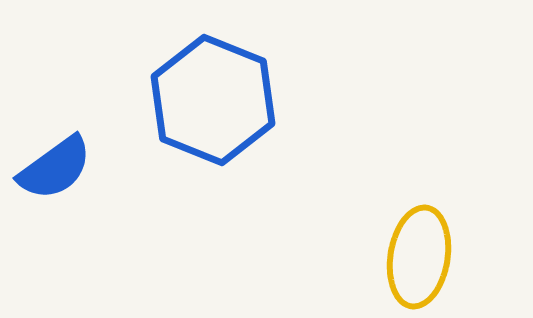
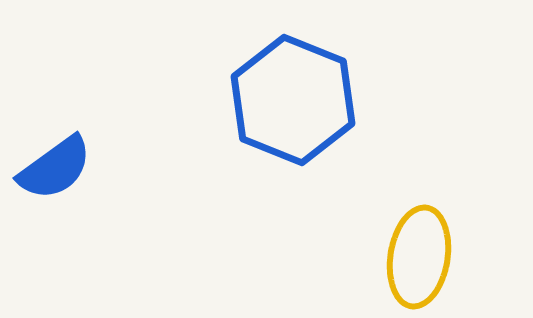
blue hexagon: moved 80 px right
